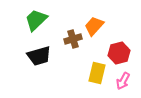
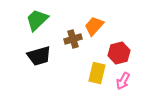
green trapezoid: moved 1 px right
